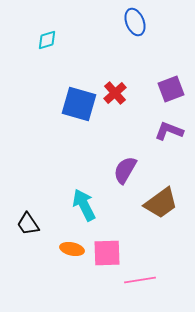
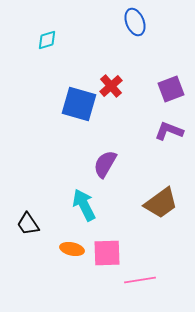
red cross: moved 4 px left, 7 px up
purple semicircle: moved 20 px left, 6 px up
